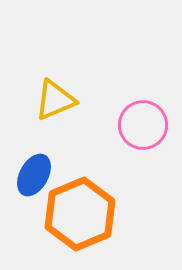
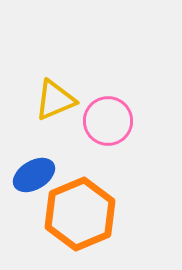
pink circle: moved 35 px left, 4 px up
blue ellipse: rotated 30 degrees clockwise
